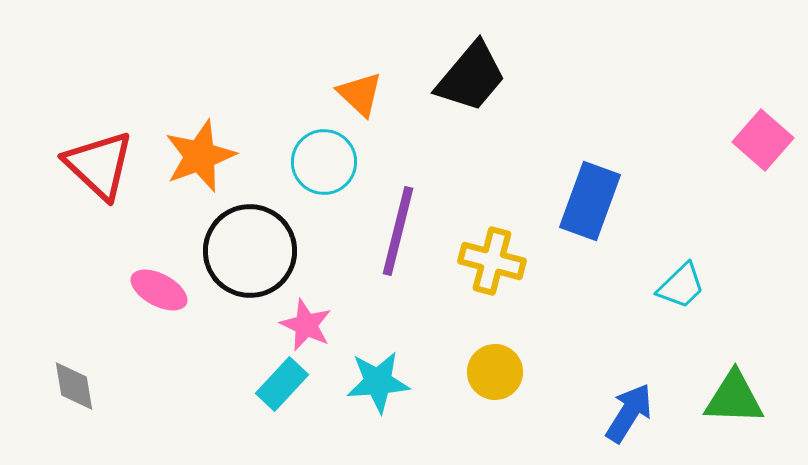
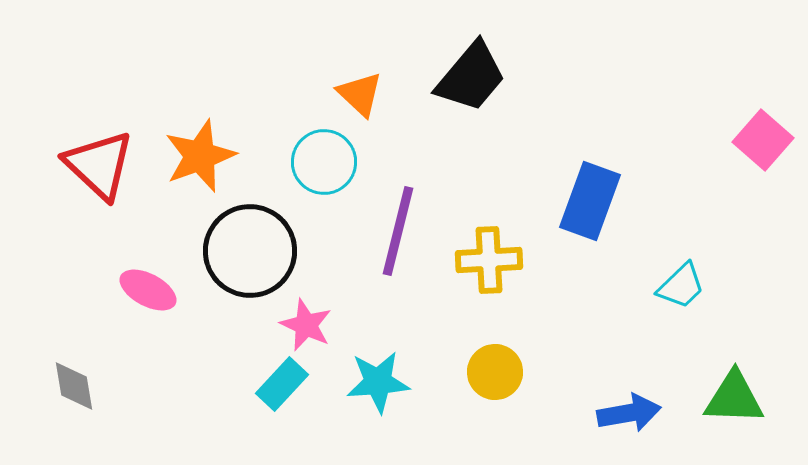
yellow cross: moved 3 px left, 1 px up; rotated 18 degrees counterclockwise
pink ellipse: moved 11 px left
blue arrow: rotated 48 degrees clockwise
